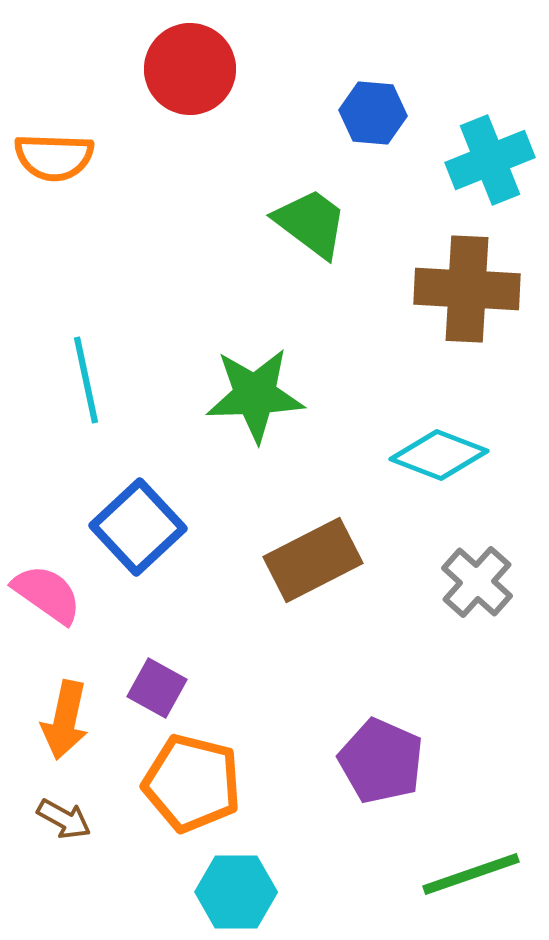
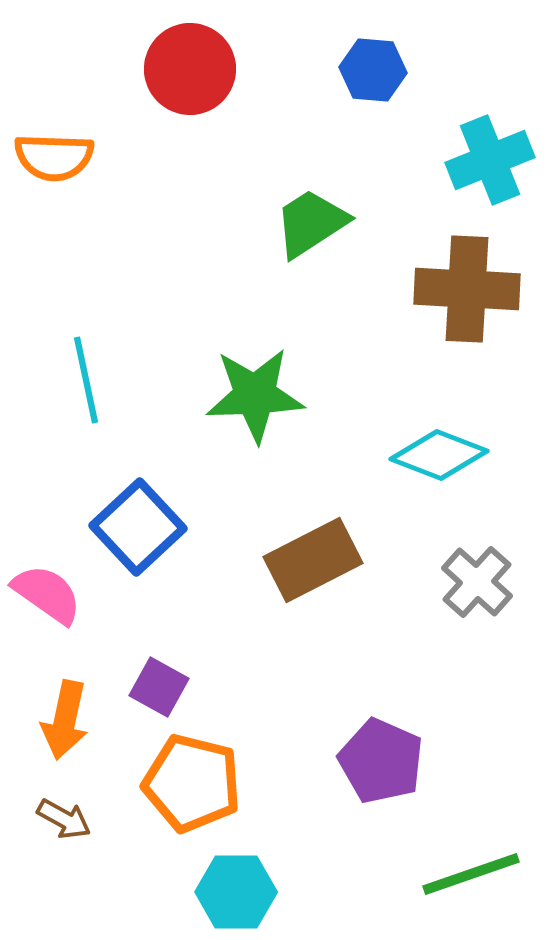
blue hexagon: moved 43 px up
green trapezoid: rotated 70 degrees counterclockwise
purple square: moved 2 px right, 1 px up
